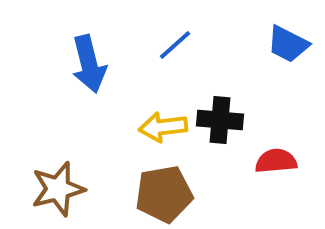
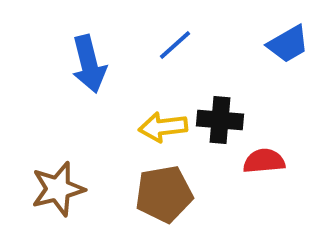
blue trapezoid: rotated 57 degrees counterclockwise
red semicircle: moved 12 px left
